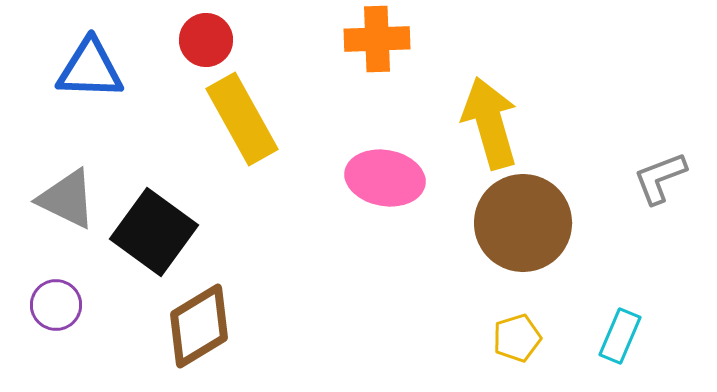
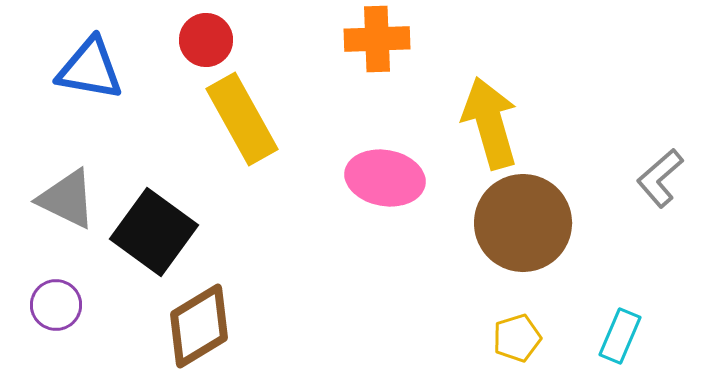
blue triangle: rotated 8 degrees clockwise
gray L-shape: rotated 20 degrees counterclockwise
